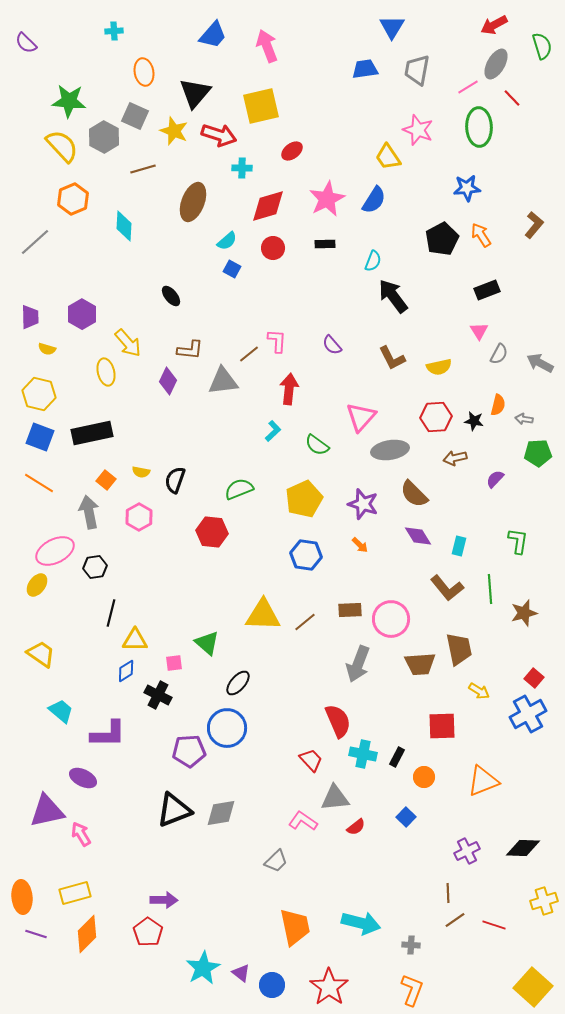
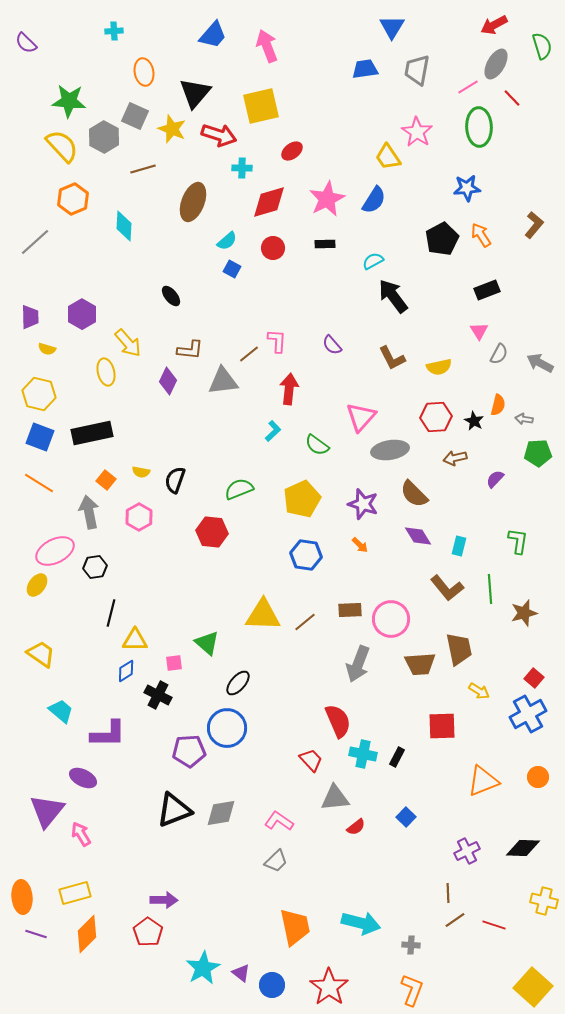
pink star at (418, 130): moved 1 px left, 2 px down; rotated 12 degrees clockwise
yellow star at (174, 131): moved 2 px left, 2 px up
red diamond at (268, 206): moved 1 px right, 4 px up
cyan semicircle at (373, 261): rotated 140 degrees counterclockwise
black star at (474, 421): rotated 18 degrees clockwise
yellow pentagon at (304, 499): moved 2 px left
orange circle at (424, 777): moved 114 px right
purple triangle at (47, 811): rotated 39 degrees counterclockwise
pink L-shape at (303, 821): moved 24 px left
yellow cross at (544, 901): rotated 32 degrees clockwise
